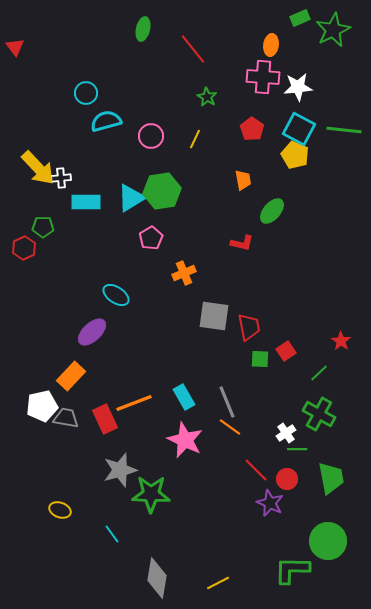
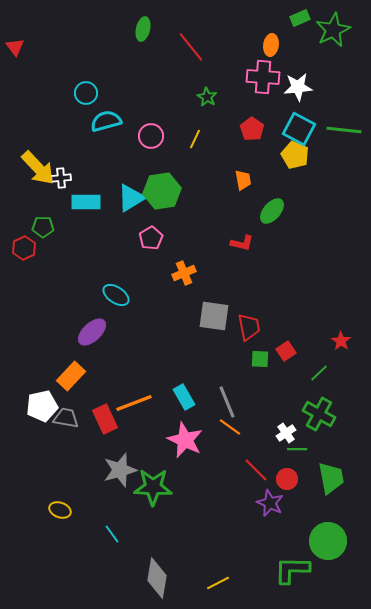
red line at (193, 49): moved 2 px left, 2 px up
green star at (151, 494): moved 2 px right, 7 px up
